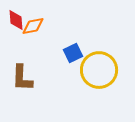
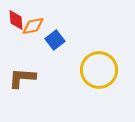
blue square: moved 18 px left, 13 px up; rotated 12 degrees counterclockwise
brown L-shape: rotated 92 degrees clockwise
